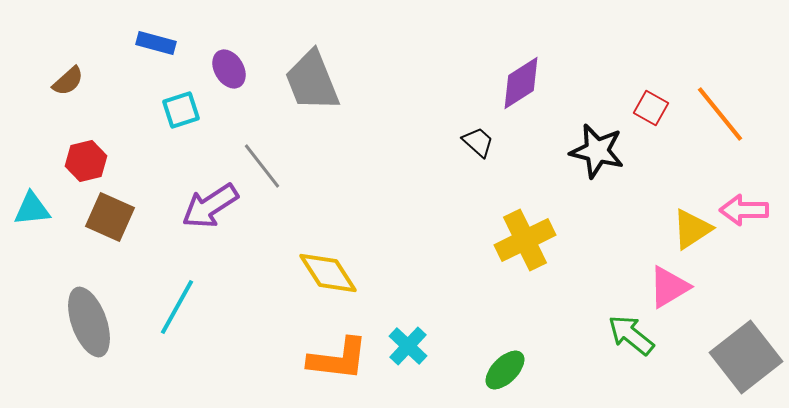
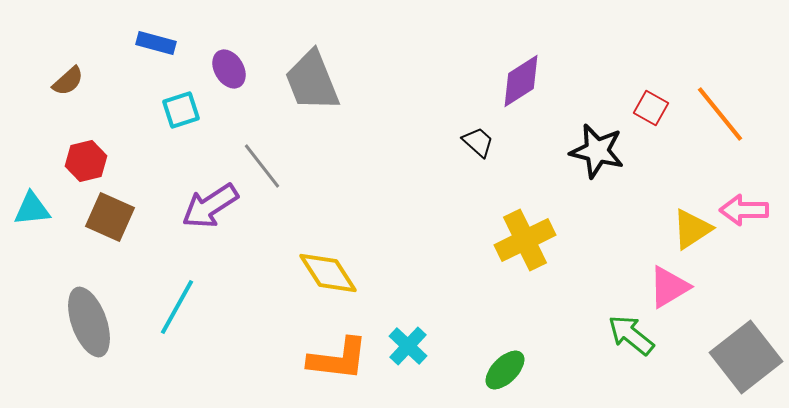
purple diamond: moved 2 px up
